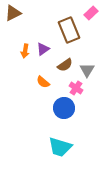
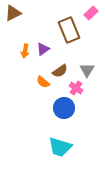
brown semicircle: moved 5 px left, 6 px down
